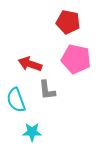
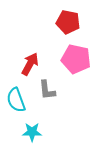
red arrow: rotated 100 degrees clockwise
